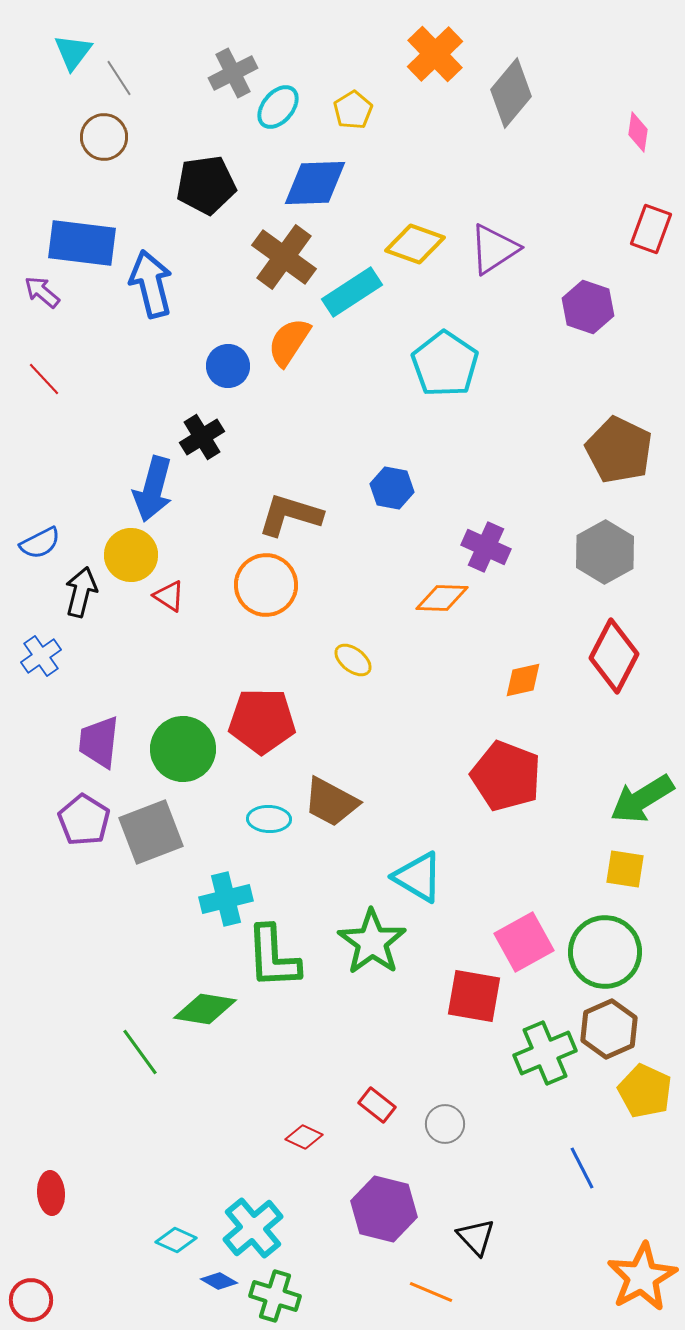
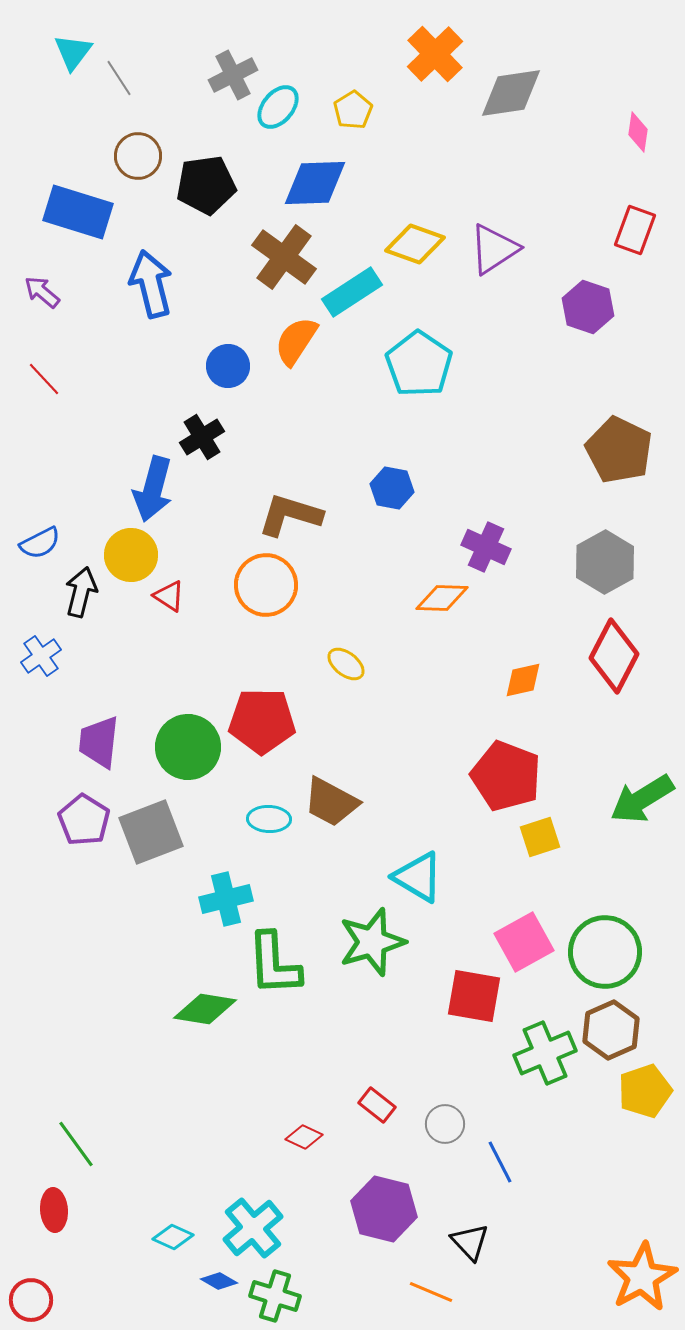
gray cross at (233, 73): moved 2 px down
gray diamond at (511, 93): rotated 42 degrees clockwise
brown circle at (104, 137): moved 34 px right, 19 px down
red rectangle at (651, 229): moved 16 px left, 1 px down
blue rectangle at (82, 243): moved 4 px left, 31 px up; rotated 10 degrees clockwise
orange semicircle at (289, 342): moved 7 px right, 1 px up
cyan pentagon at (445, 364): moved 26 px left
gray hexagon at (605, 552): moved 10 px down
yellow ellipse at (353, 660): moved 7 px left, 4 px down
green circle at (183, 749): moved 5 px right, 2 px up
yellow square at (625, 869): moved 85 px left, 32 px up; rotated 27 degrees counterclockwise
green star at (372, 942): rotated 20 degrees clockwise
green L-shape at (273, 957): moved 1 px right, 7 px down
brown hexagon at (609, 1029): moved 2 px right, 1 px down
green line at (140, 1052): moved 64 px left, 92 px down
yellow pentagon at (645, 1091): rotated 28 degrees clockwise
blue line at (582, 1168): moved 82 px left, 6 px up
red ellipse at (51, 1193): moved 3 px right, 17 px down
black triangle at (476, 1237): moved 6 px left, 5 px down
cyan diamond at (176, 1240): moved 3 px left, 3 px up
